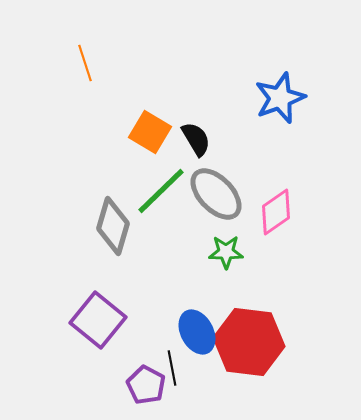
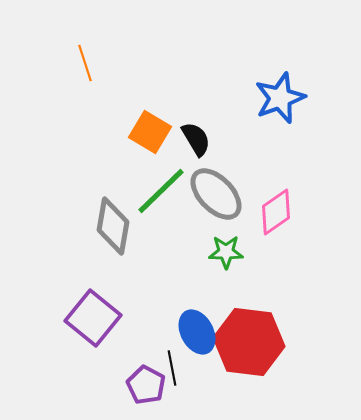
gray diamond: rotated 6 degrees counterclockwise
purple square: moved 5 px left, 2 px up
